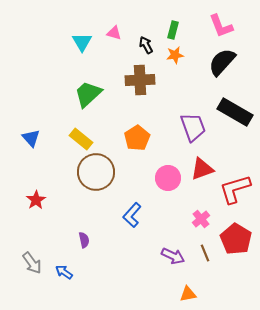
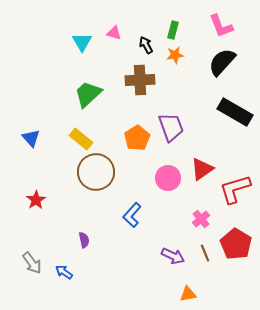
purple trapezoid: moved 22 px left
red triangle: rotated 15 degrees counterclockwise
red pentagon: moved 5 px down
